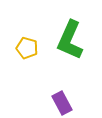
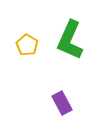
yellow pentagon: moved 3 px up; rotated 15 degrees clockwise
